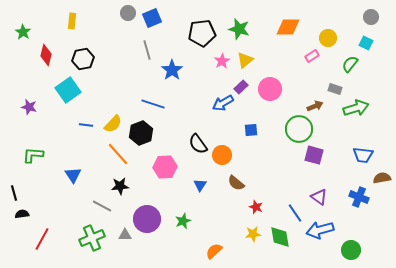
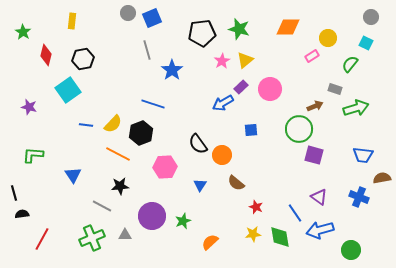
orange line at (118, 154): rotated 20 degrees counterclockwise
purple circle at (147, 219): moved 5 px right, 3 px up
orange semicircle at (214, 251): moved 4 px left, 9 px up
